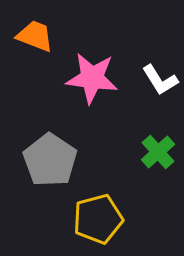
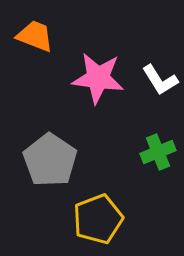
pink star: moved 6 px right
green cross: rotated 20 degrees clockwise
yellow pentagon: rotated 6 degrees counterclockwise
